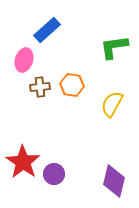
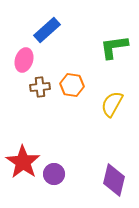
purple diamond: moved 1 px up
